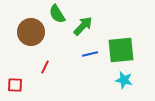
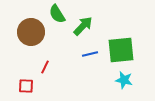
red square: moved 11 px right, 1 px down
